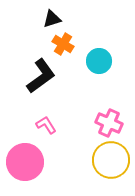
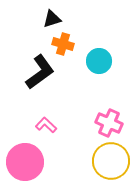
orange cross: rotated 15 degrees counterclockwise
black L-shape: moved 1 px left, 4 px up
pink L-shape: rotated 15 degrees counterclockwise
yellow circle: moved 1 px down
